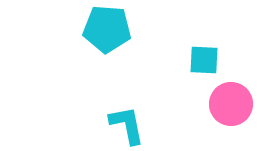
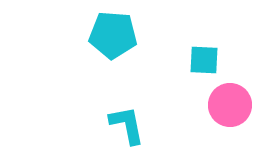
cyan pentagon: moved 6 px right, 6 px down
pink circle: moved 1 px left, 1 px down
